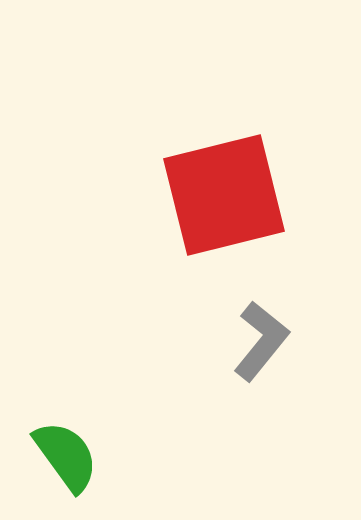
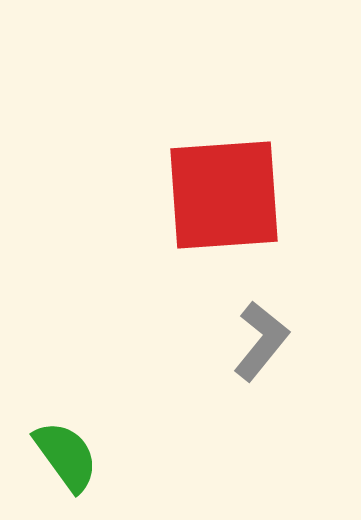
red square: rotated 10 degrees clockwise
